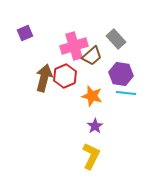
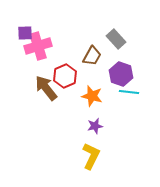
purple square: rotated 21 degrees clockwise
pink cross: moved 36 px left
brown trapezoid: rotated 20 degrees counterclockwise
purple hexagon: rotated 10 degrees clockwise
brown arrow: moved 2 px right, 10 px down; rotated 52 degrees counterclockwise
cyan line: moved 3 px right, 1 px up
purple star: rotated 21 degrees clockwise
